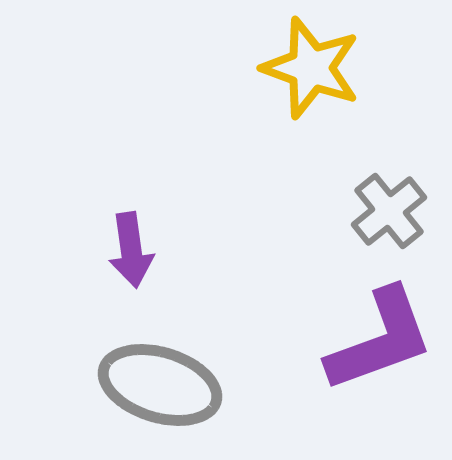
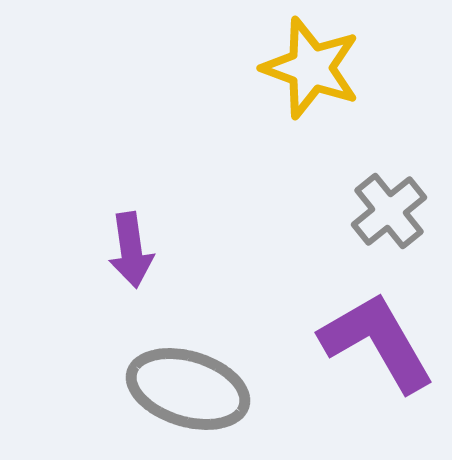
purple L-shape: moved 3 px left, 2 px down; rotated 100 degrees counterclockwise
gray ellipse: moved 28 px right, 4 px down
